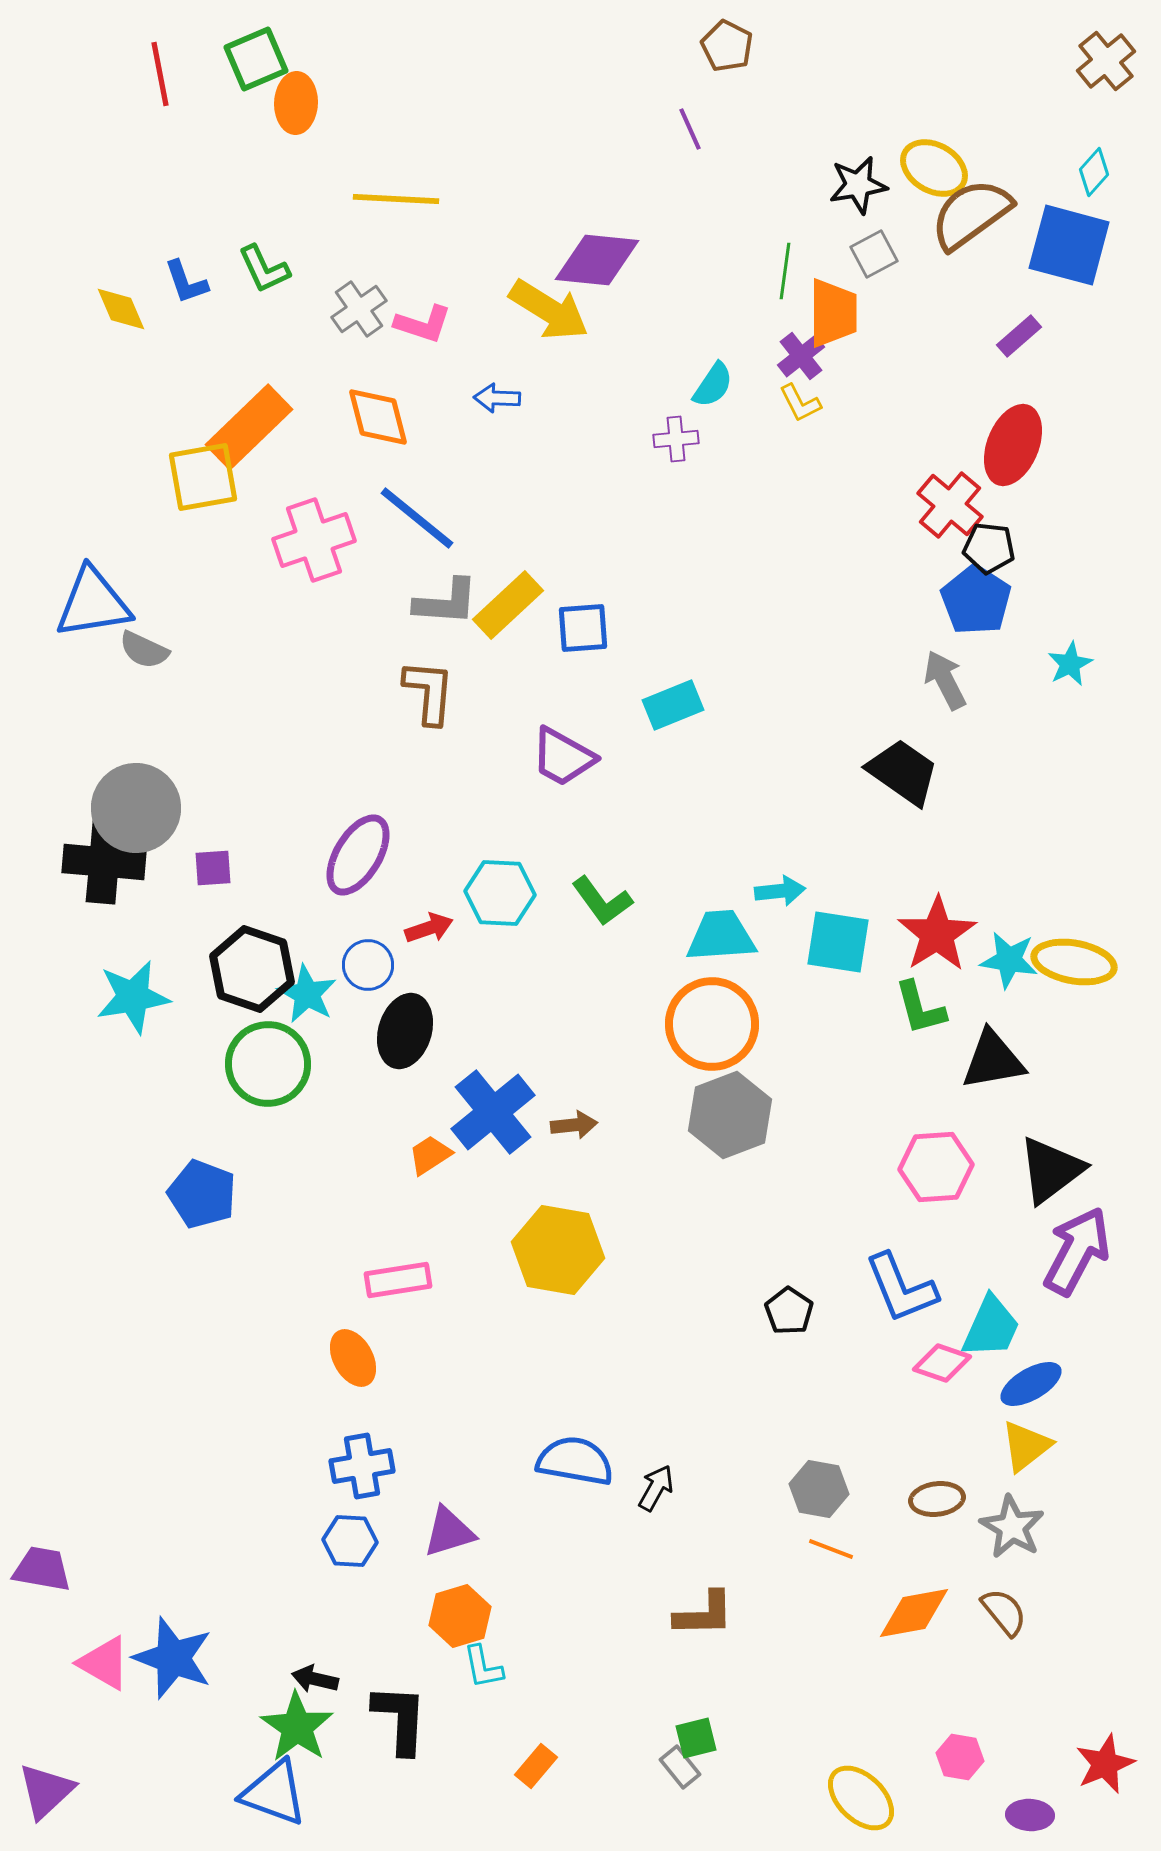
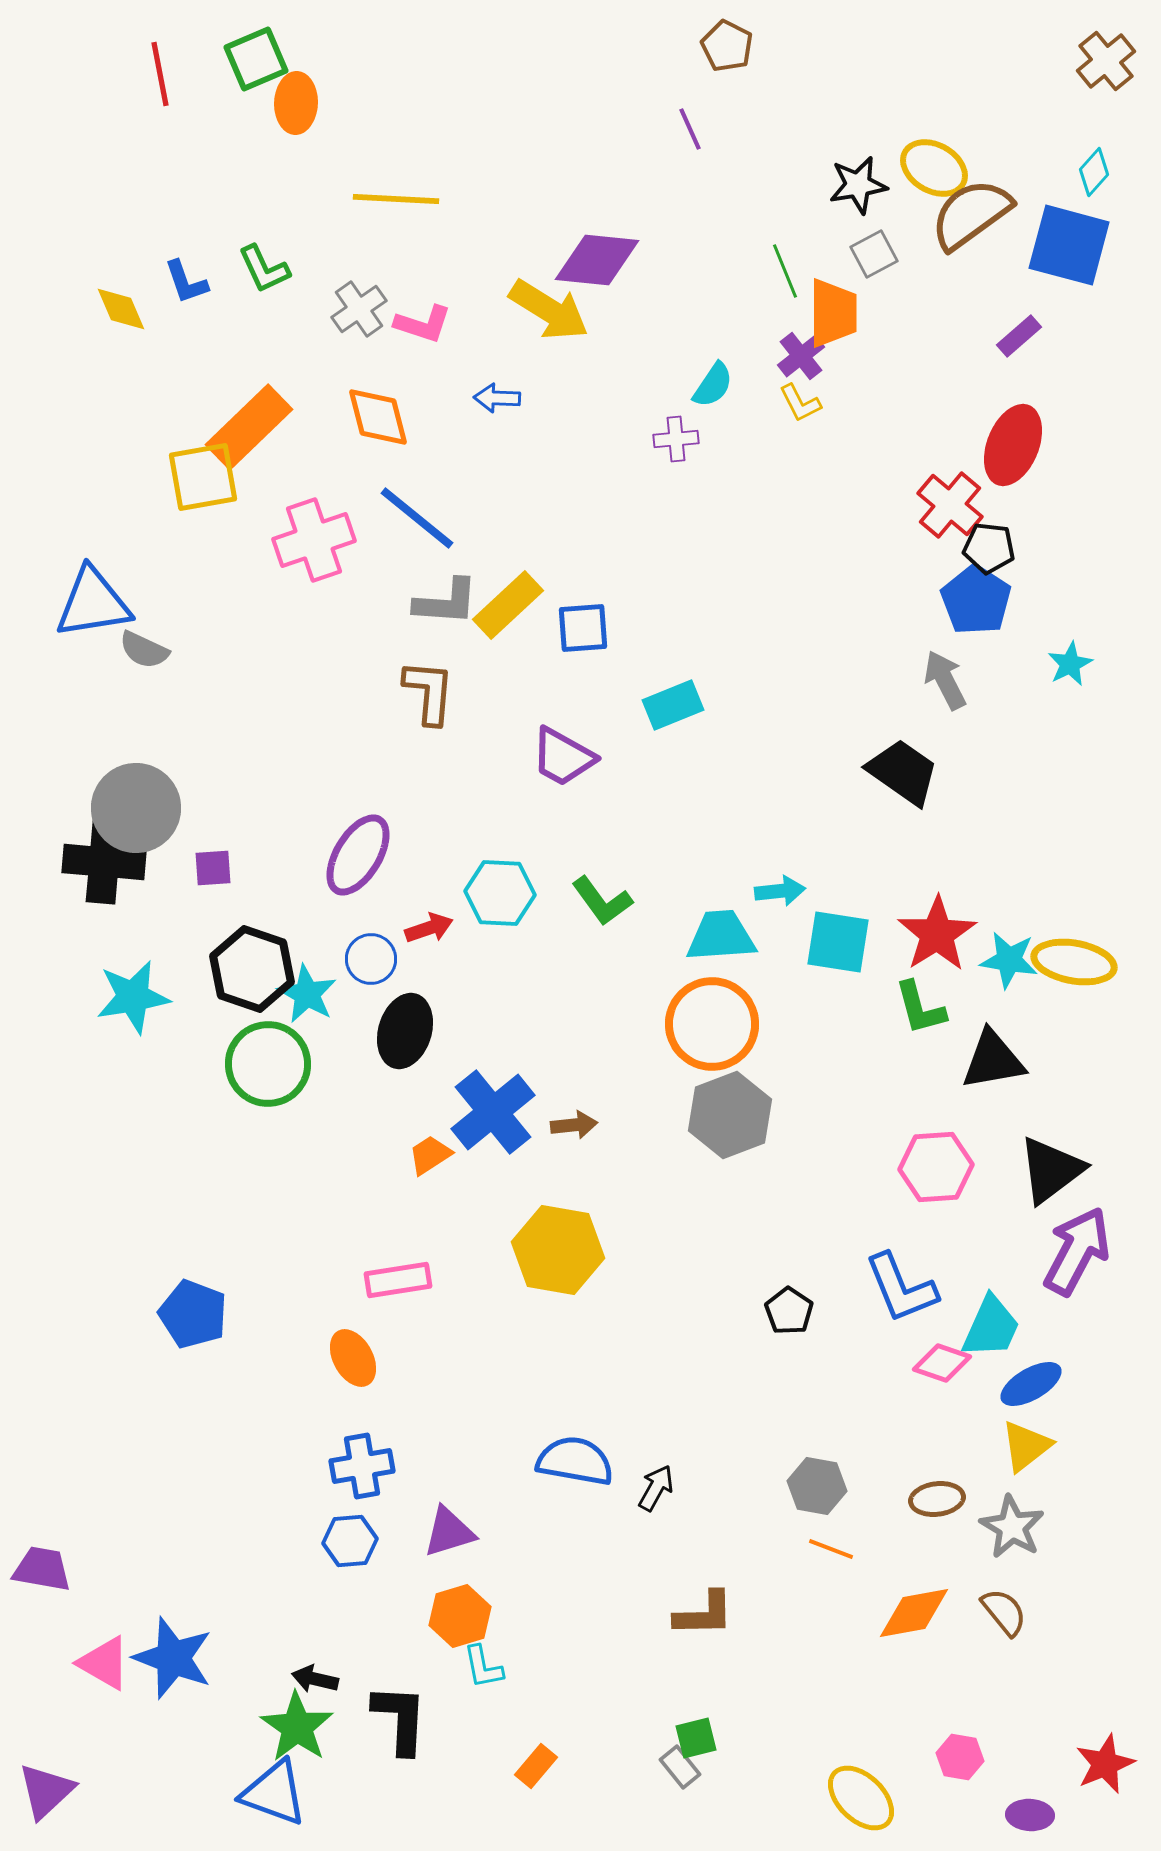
green line at (785, 271): rotated 30 degrees counterclockwise
blue circle at (368, 965): moved 3 px right, 6 px up
blue pentagon at (202, 1194): moved 9 px left, 120 px down
gray hexagon at (819, 1489): moved 2 px left, 3 px up
blue hexagon at (350, 1541): rotated 8 degrees counterclockwise
